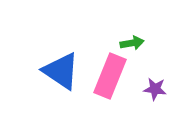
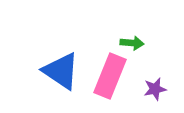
green arrow: rotated 15 degrees clockwise
purple star: rotated 20 degrees counterclockwise
